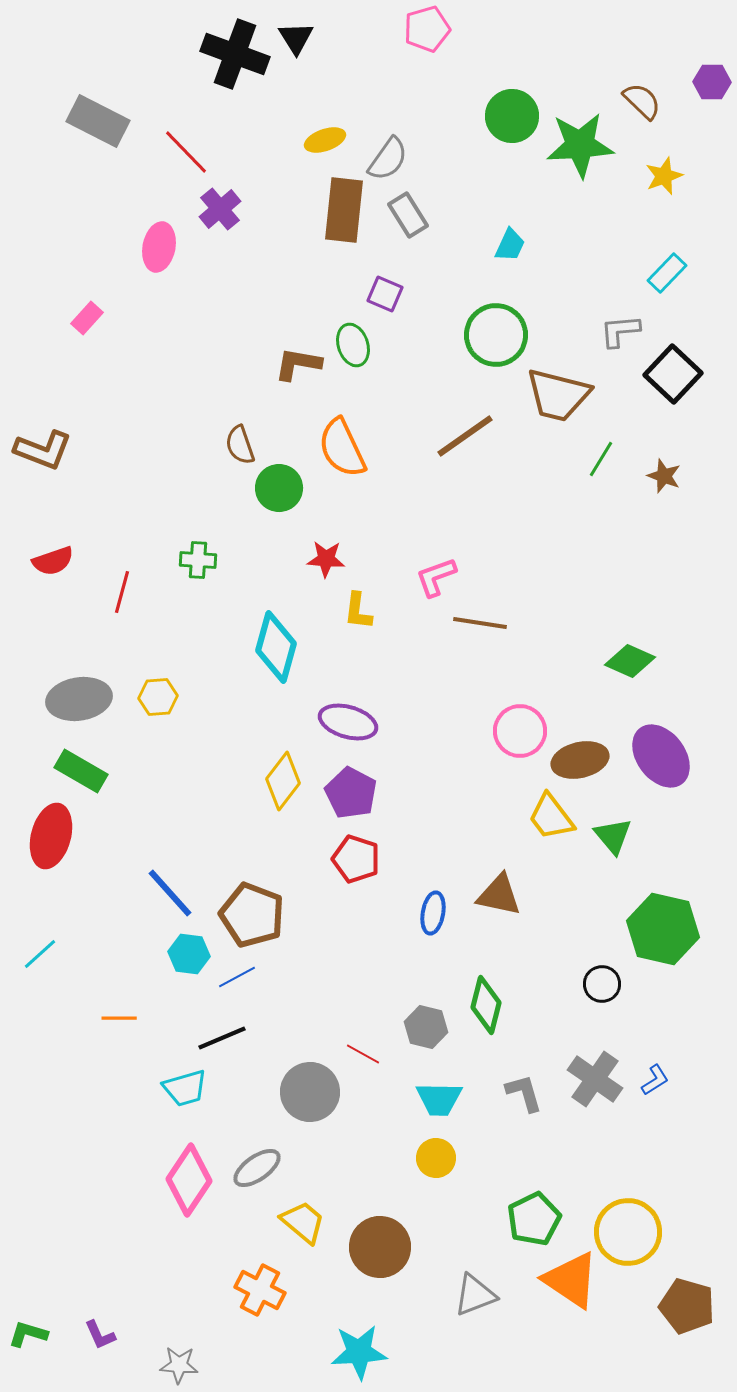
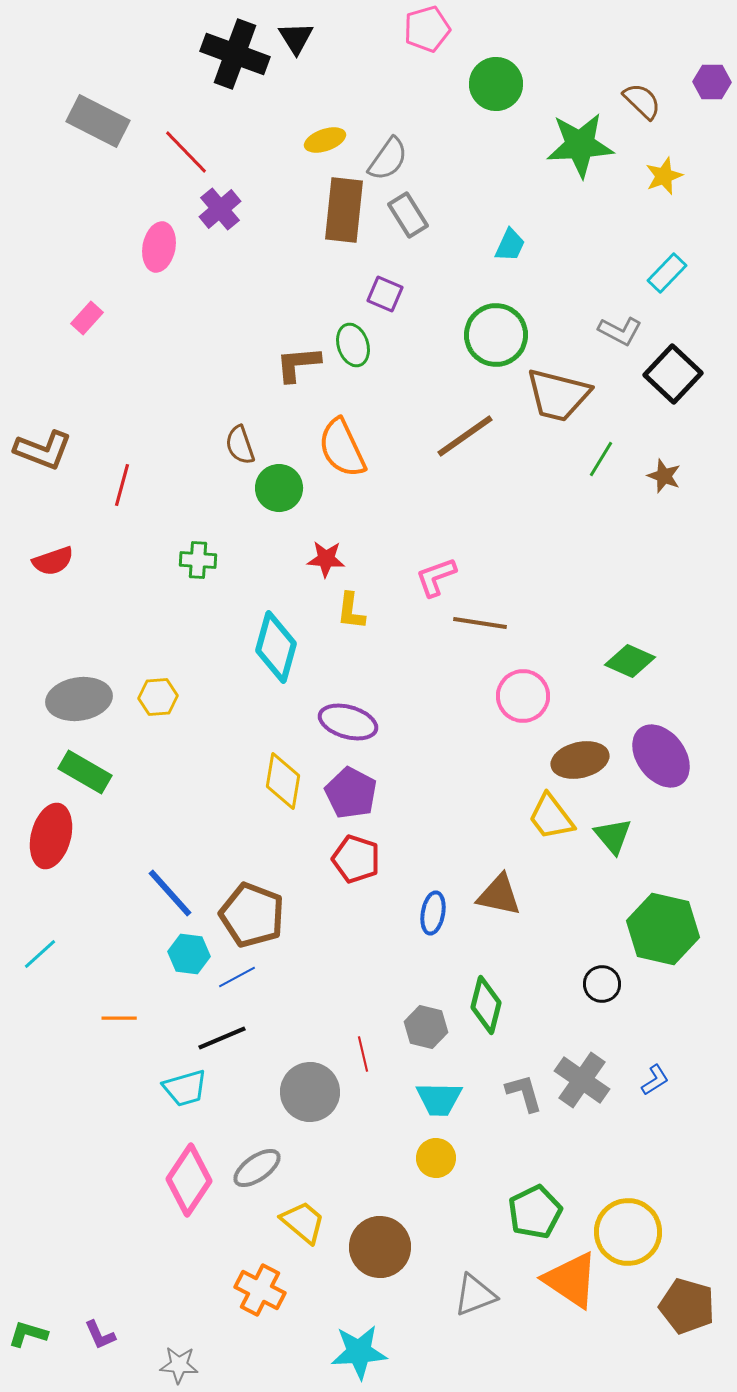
green circle at (512, 116): moved 16 px left, 32 px up
gray L-shape at (620, 331): rotated 147 degrees counterclockwise
brown L-shape at (298, 364): rotated 15 degrees counterclockwise
red line at (122, 592): moved 107 px up
yellow L-shape at (358, 611): moved 7 px left
pink circle at (520, 731): moved 3 px right, 35 px up
green rectangle at (81, 771): moved 4 px right, 1 px down
yellow diamond at (283, 781): rotated 28 degrees counterclockwise
red line at (363, 1054): rotated 48 degrees clockwise
gray cross at (595, 1079): moved 13 px left, 1 px down
green pentagon at (534, 1219): moved 1 px right, 7 px up
